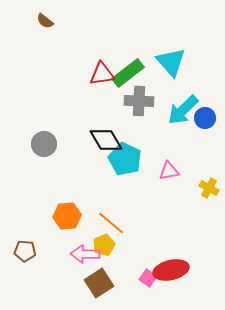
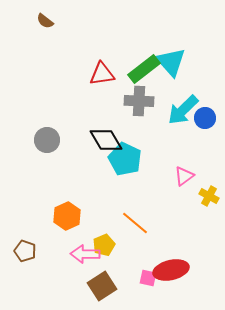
green rectangle: moved 16 px right, 4 px up
gray circle: moved 3 px right, 4 px up
pink triangle: moved 15 px right, 5 px down; rotated 25 degrees counterclockwise
yellow cross: moved 8 px down
orange hexagon: rotated 20 degrees counterclockwise
orange line: moved 24 px right
brown pentagon: rotated 15 degrees clockwise
pink square: rotated 24 degrees counterclockwise
brown square: moved 3 px right, 3 px down
